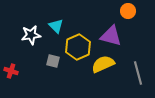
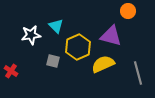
red cross: rotated 16 degrees clockwise
